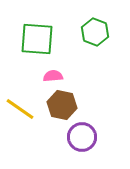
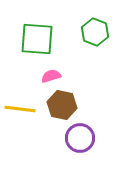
pink semicircle: moved 2 px left; rotated 12 degrees counterclockwise
yellow line: rotated 28 degrees counterclockwise
purple circle: moved 2 px left, 1 px down
